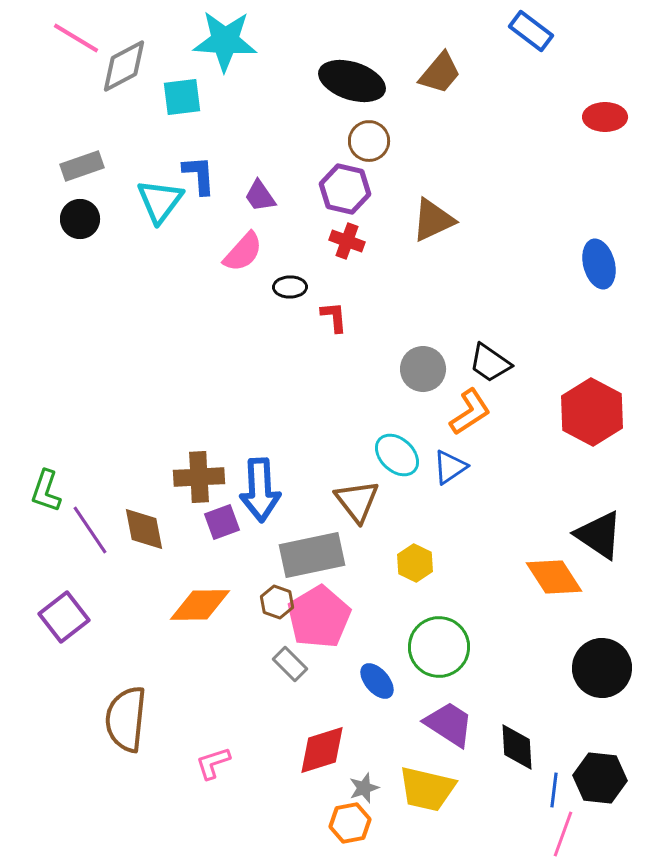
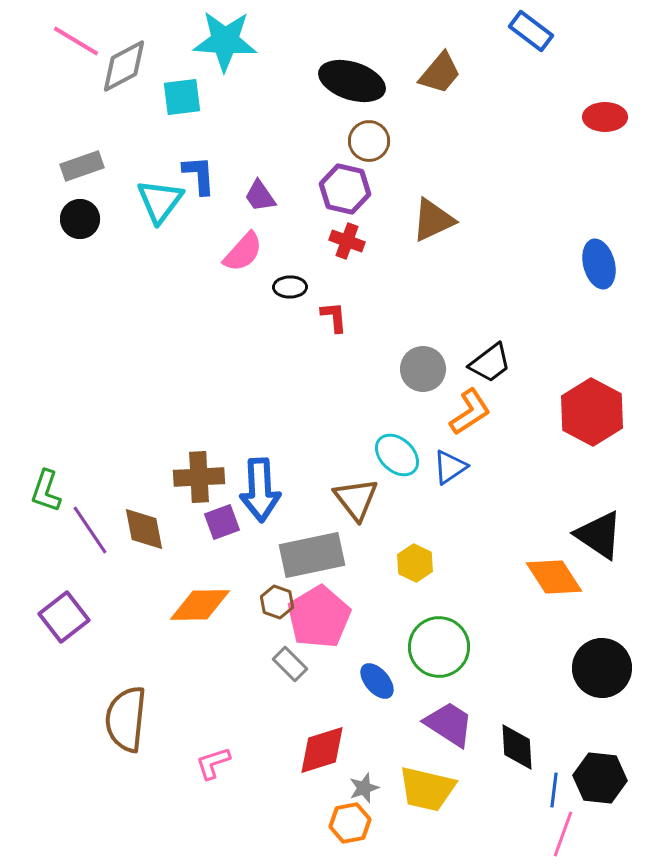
pink line at (76, 38): moved 3 px down
black trapezoid at (490, 363): rotated 72 degrees counterclockwise
brown triangle at (357, 501): moved 1 px left, 2 px up
